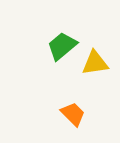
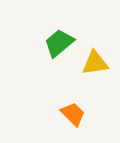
green trapezoid: moved 3 px left, 3 px up
